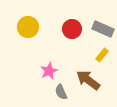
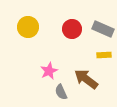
yellow rectangle: moved 2 px right; rotated 48 degrees clockwise
brown arrow: moved 2 px left, 1 px up
